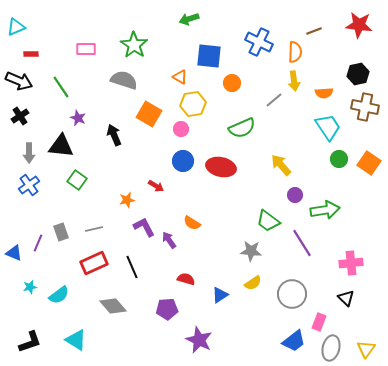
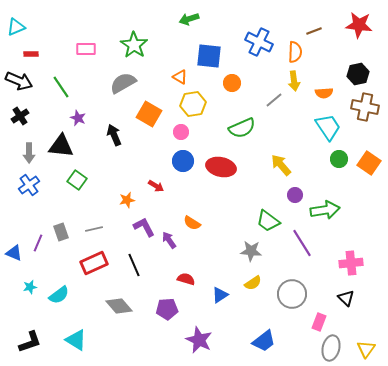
gray semicircle at (124, 80): moved 1 px left, 3 px down; rotated 48 degrees counterclockwise
pink circle at (181, 129): moved 3 px down
black line at (132, 267): moved 2 px right, 2 px up
gray diamond at (113, 306): moved 6 px right
blue trapezoid at (294, 341): moved 30 px left
